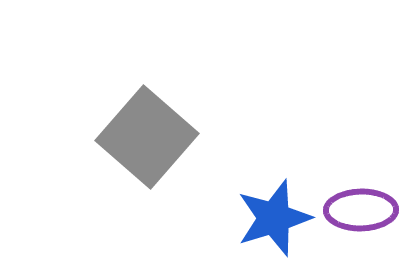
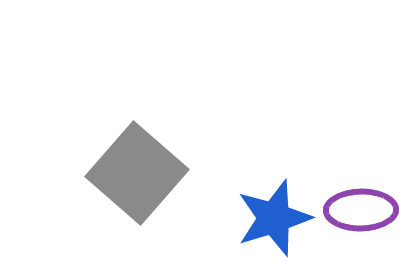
gray square: moved 10 px left, 36 px down
